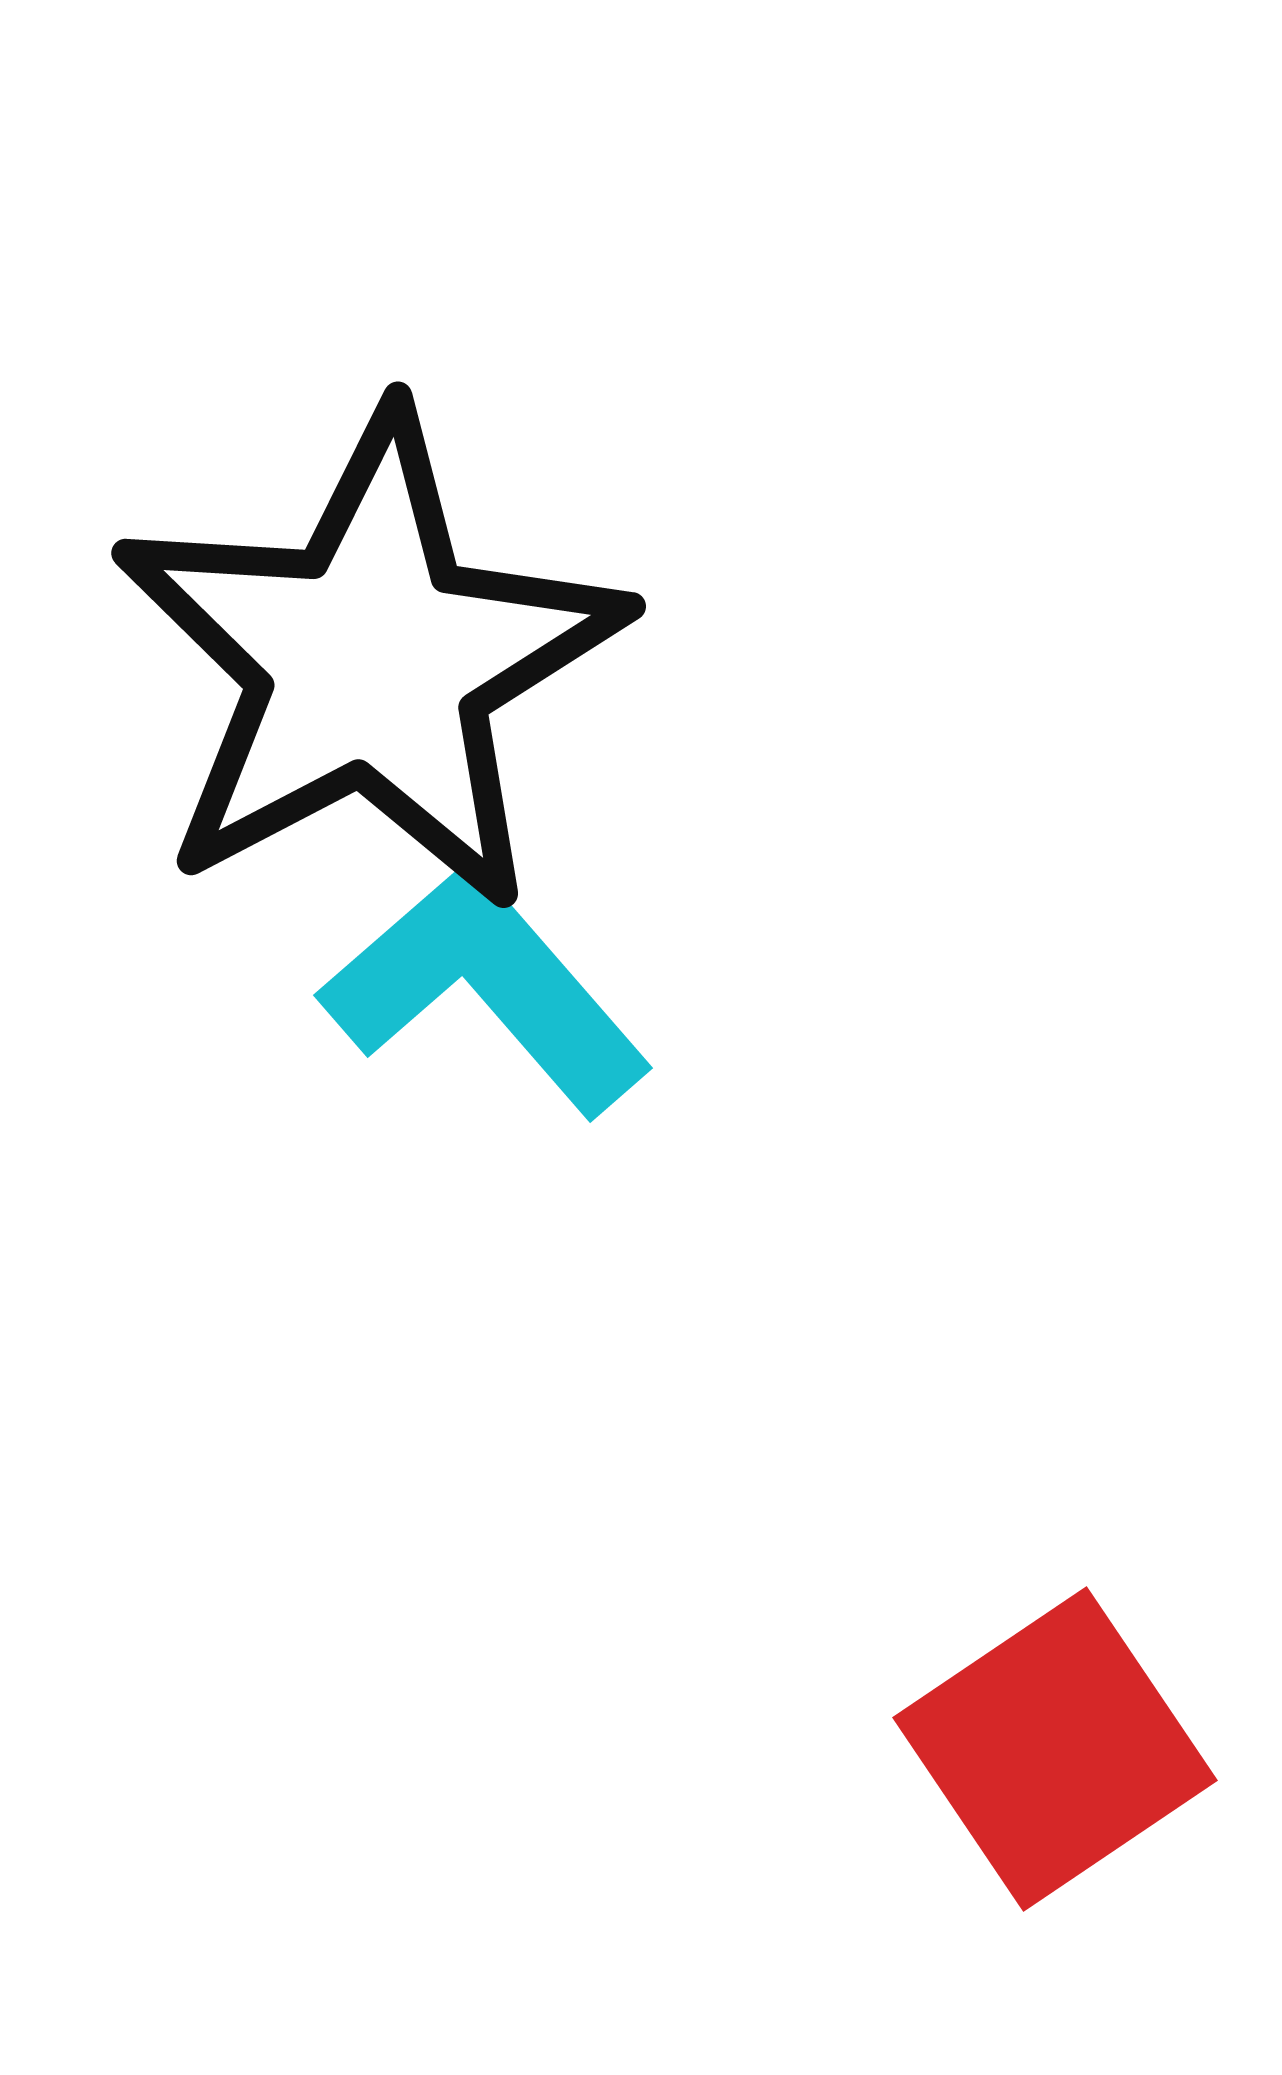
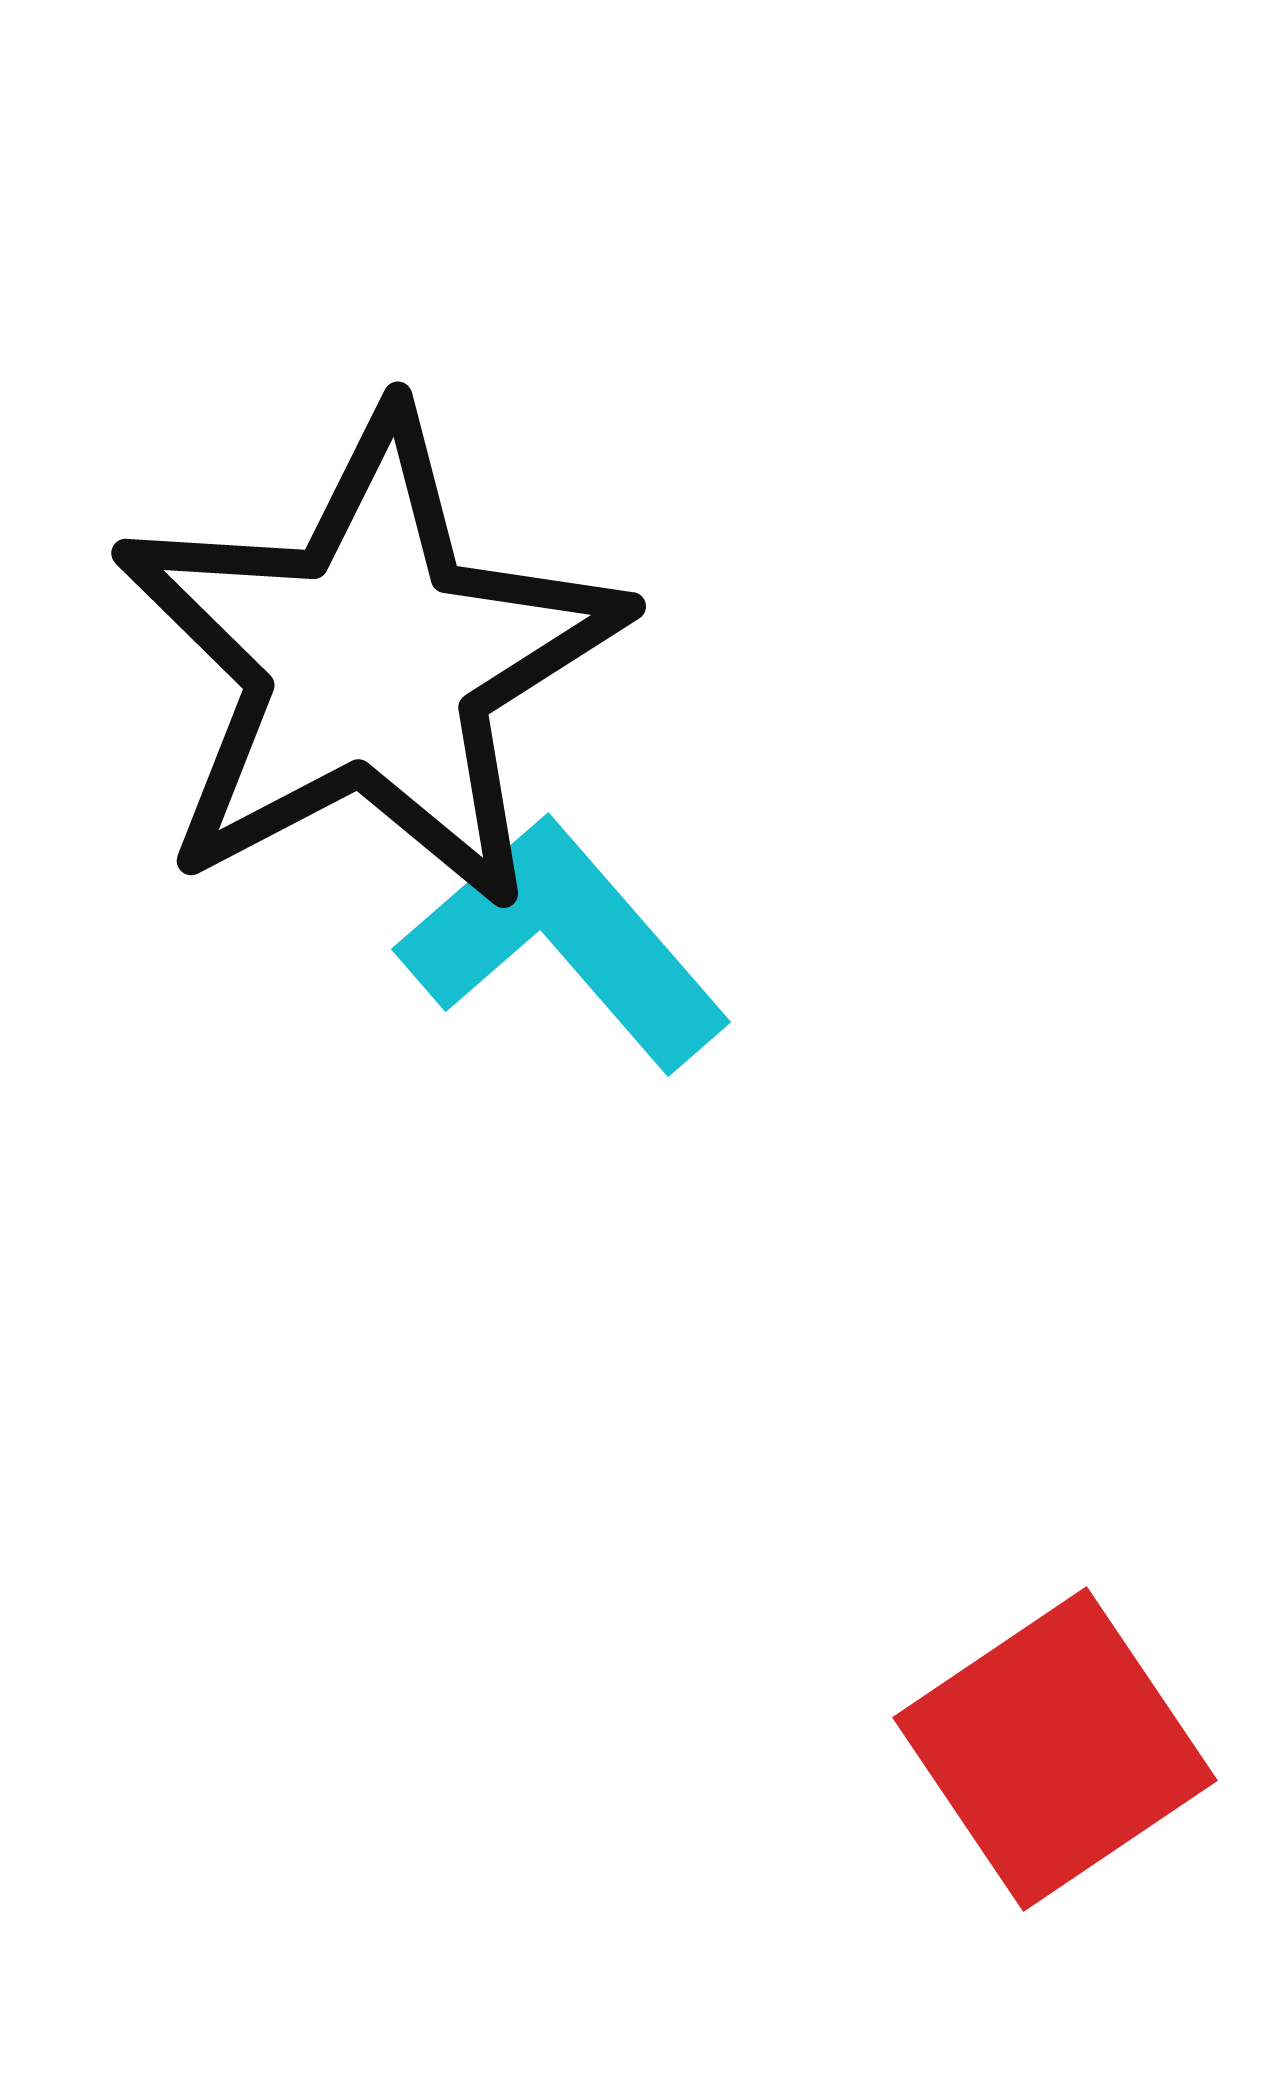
cyan L-shape: moved 78 px right, 46 px up
